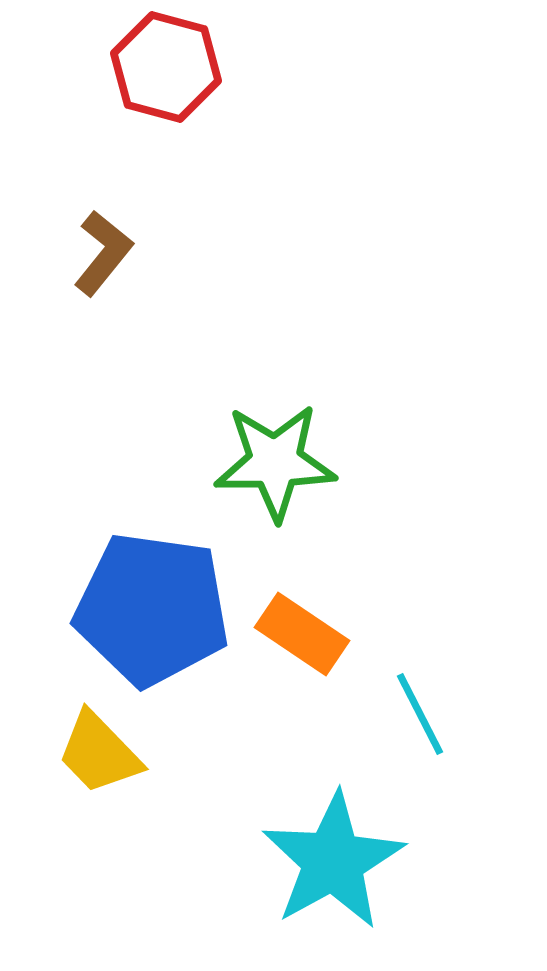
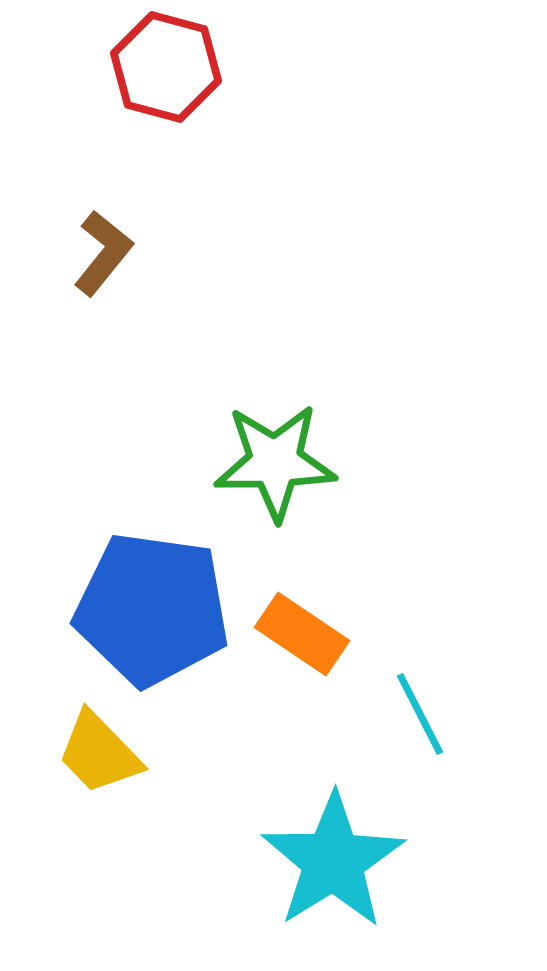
cyan star: rotated 3 degrees counterclockwise
